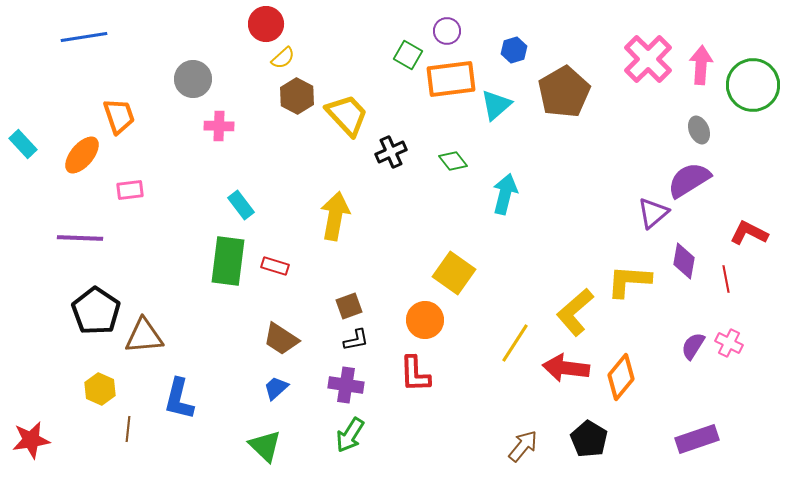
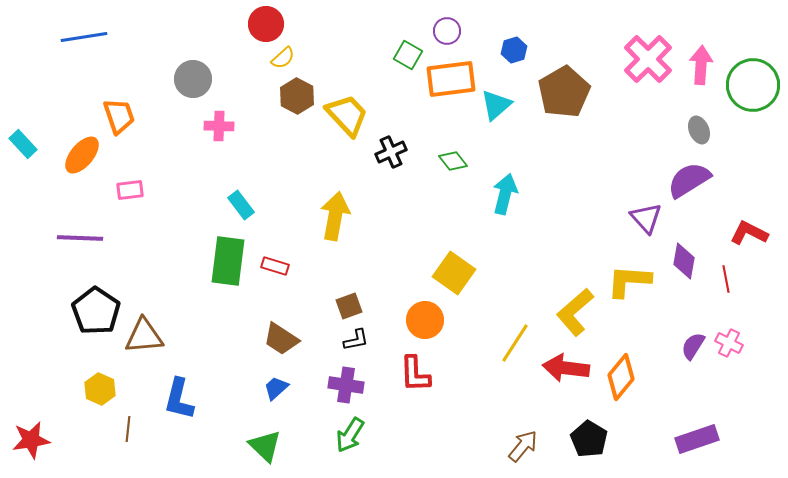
purple triangle at (653, 213): moved 7 px left, 5 px down; rotated 32 degrees counterclockwise
